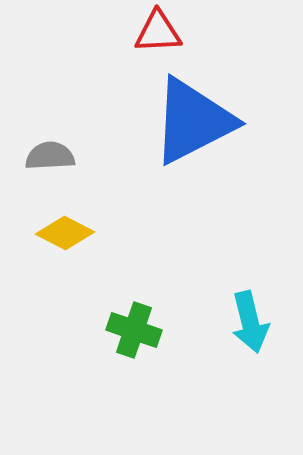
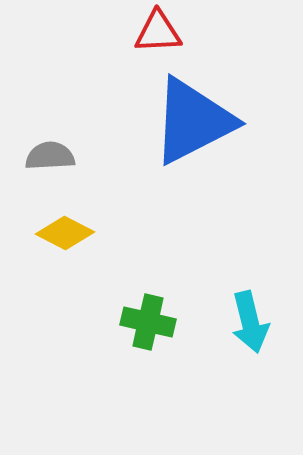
green cross: moved 14 px right, 8 px up; rotated 6 degrees counterclockwise
